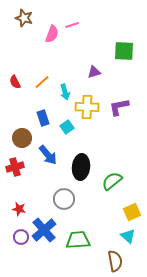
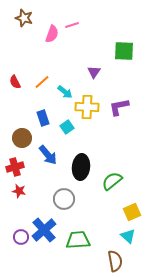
purple triangle: rotated 40 degrees counterclockwise
cyan arrow: rotated 35 degrees counterclockwise
red star: moved 18 px up
